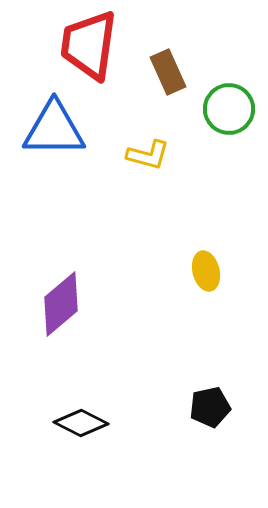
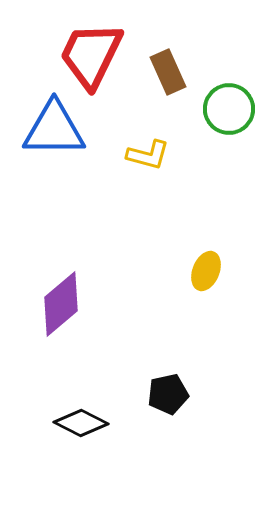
red trapezoid: moved 2 px right, 10 px down; rotated 18 degrees clockwise
yellow ellipse: rotated 36 degrees clockwise
black pentagon: moved 42 px left, 13 px up
